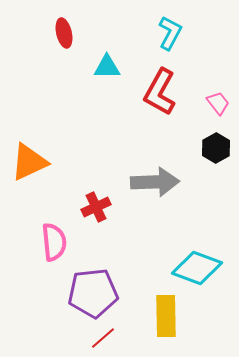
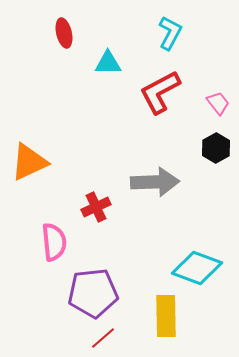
cyan triangle: moved 1 px right, 4 px up
red L-shape: rotated 33 degrees clockwise
